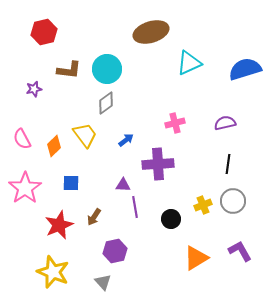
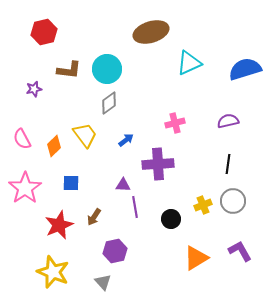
gray diamond: moved 3 px right
purple semicircle: moved 3 px right, 2 px up
